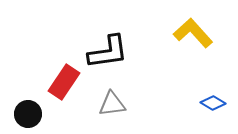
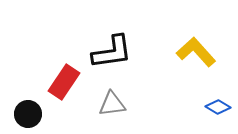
yellow L-shape: moved 3 px right, 19 px down
black L-shape: moved 4 px right
blue diamond: moved 5 px right, 4 px down
